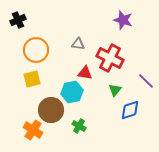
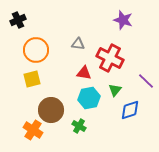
red triangle: moved 1 px left
cyan hexagon: moved 17 px right, 6 px down
